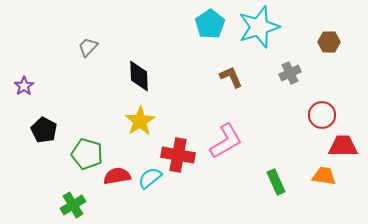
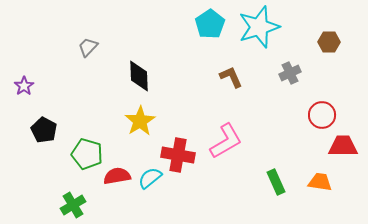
orange trapezoid: moved 4 px left, 6 px down
